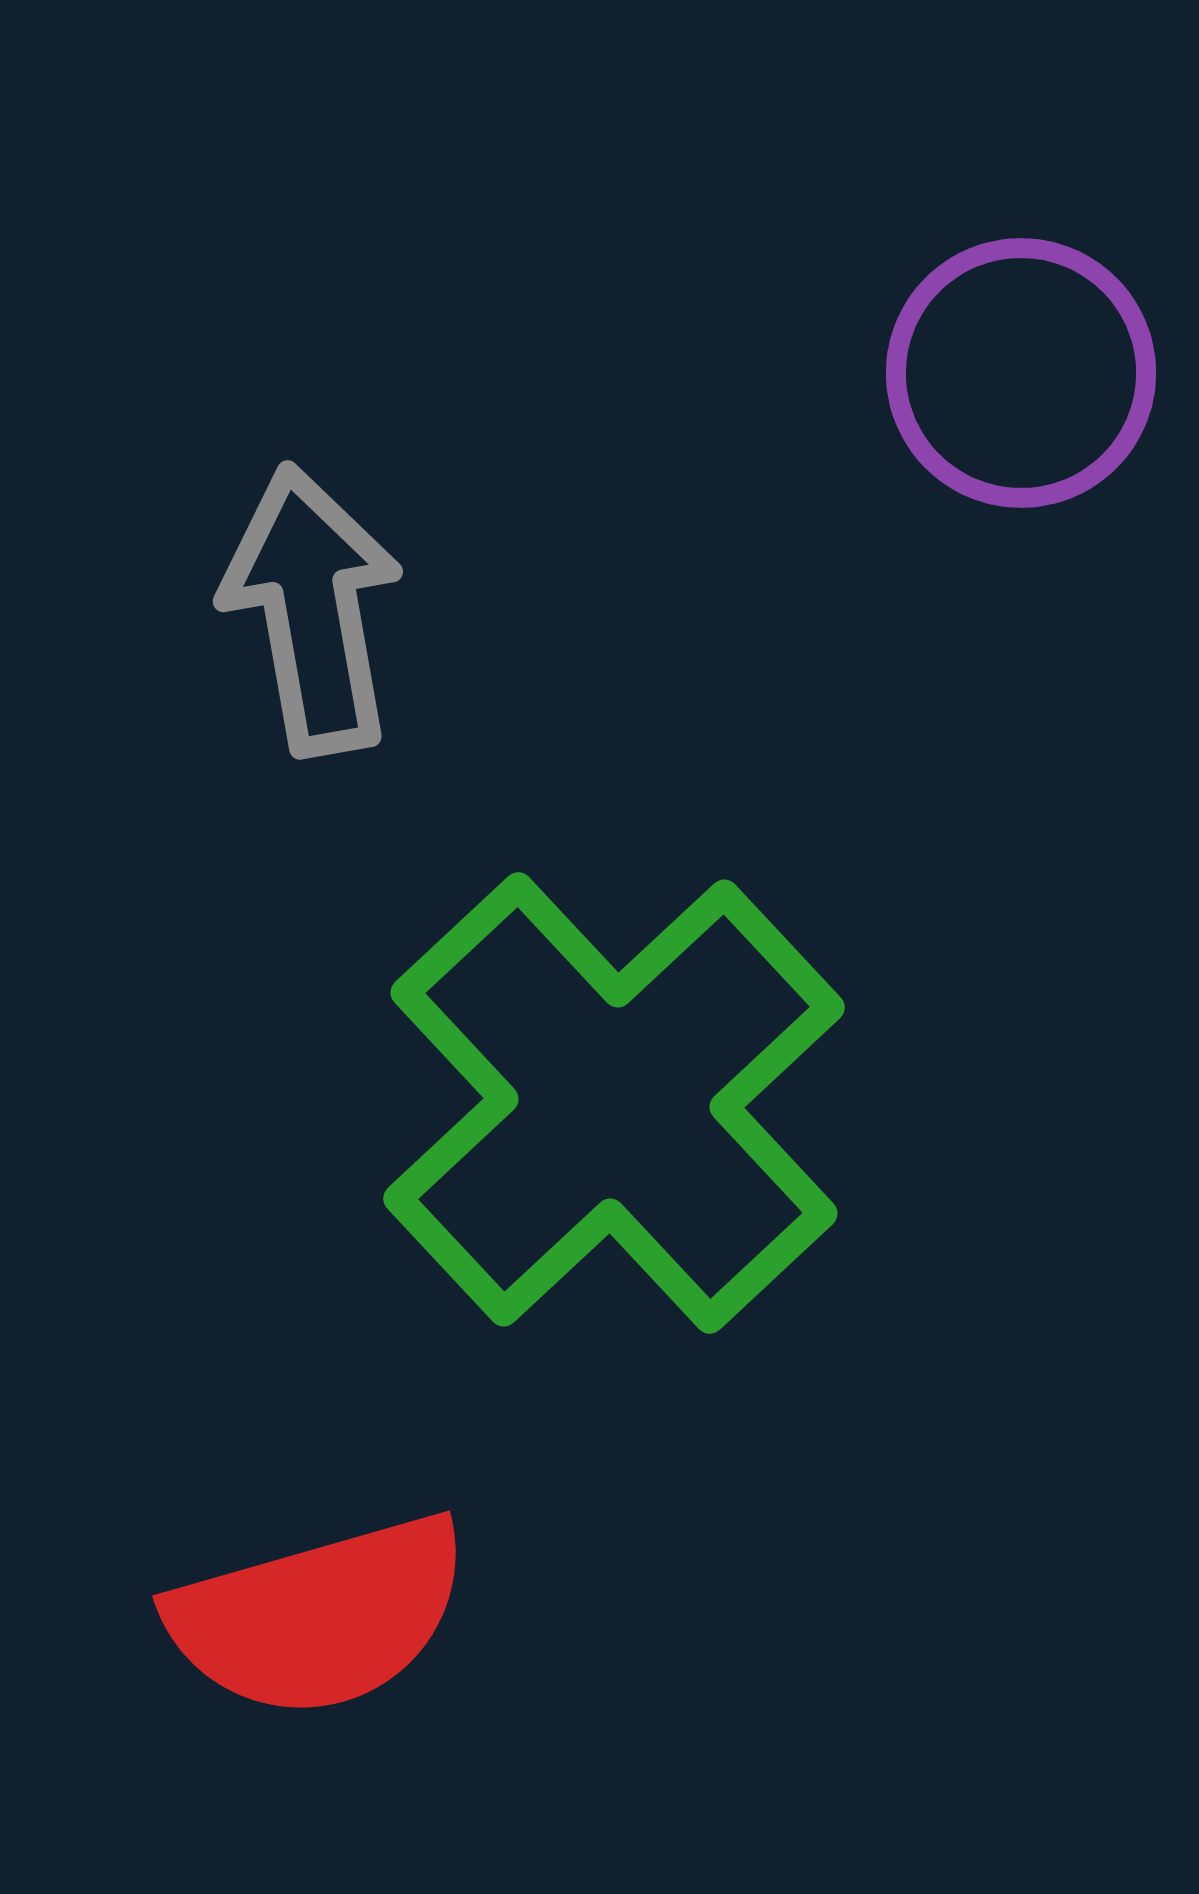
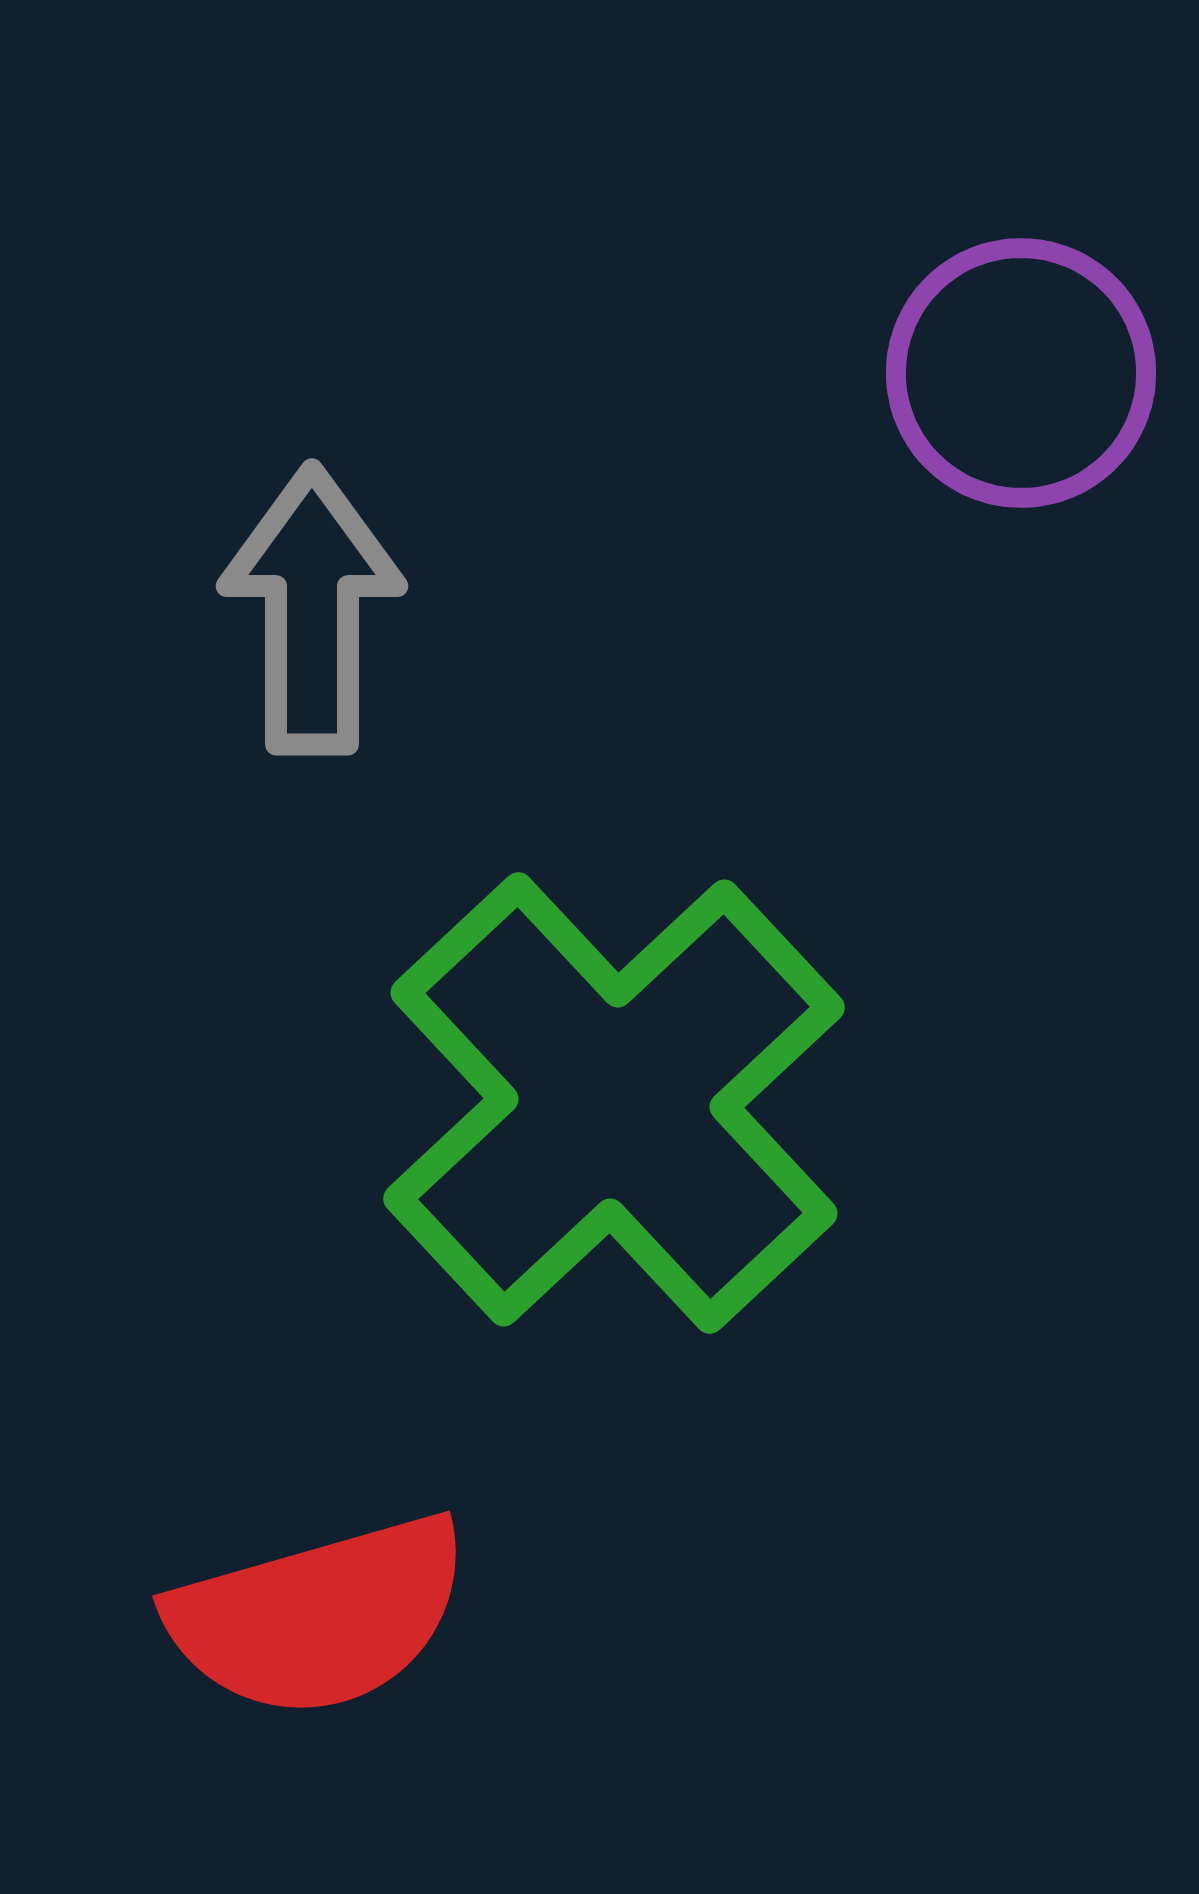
gray arrow: rotated 10 degrees clockwise
